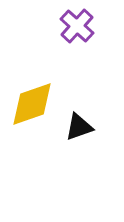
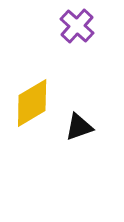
yellow diamond: moved 1 px up; rotated 12 degrees counterclockwise
